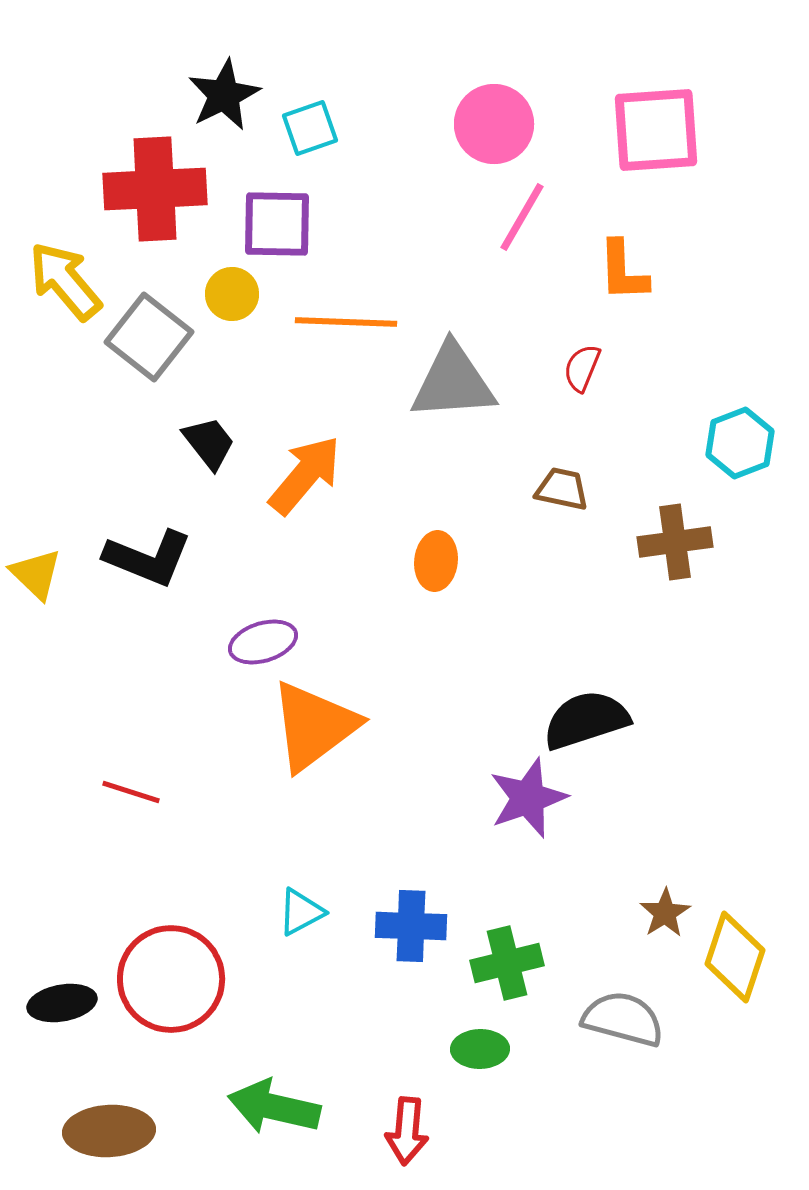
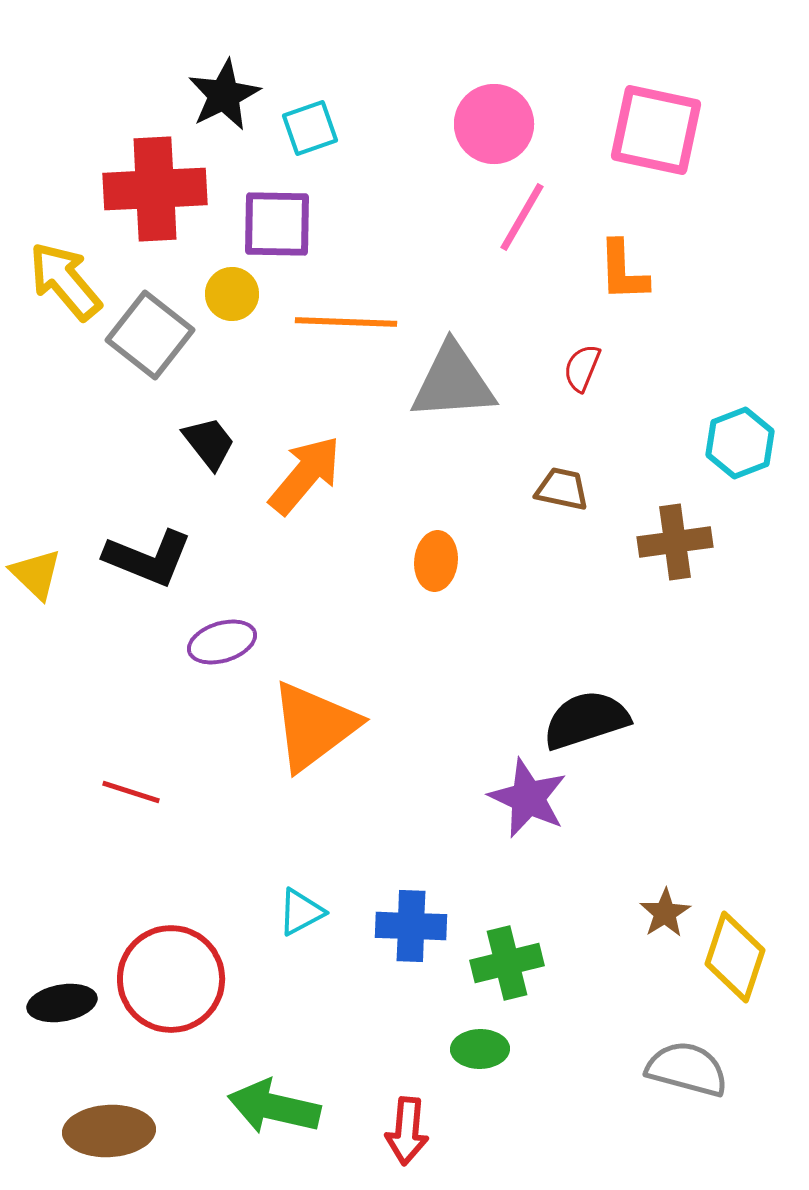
pink square: rotated 16 degrees clockwise
gray square: moved 1 px right, 2 px up
purple ellipse: moved 41 px left
purple star: rotated 28 degrees counterclockwise
gray semicircle: moved 64 px right, 50 px down
